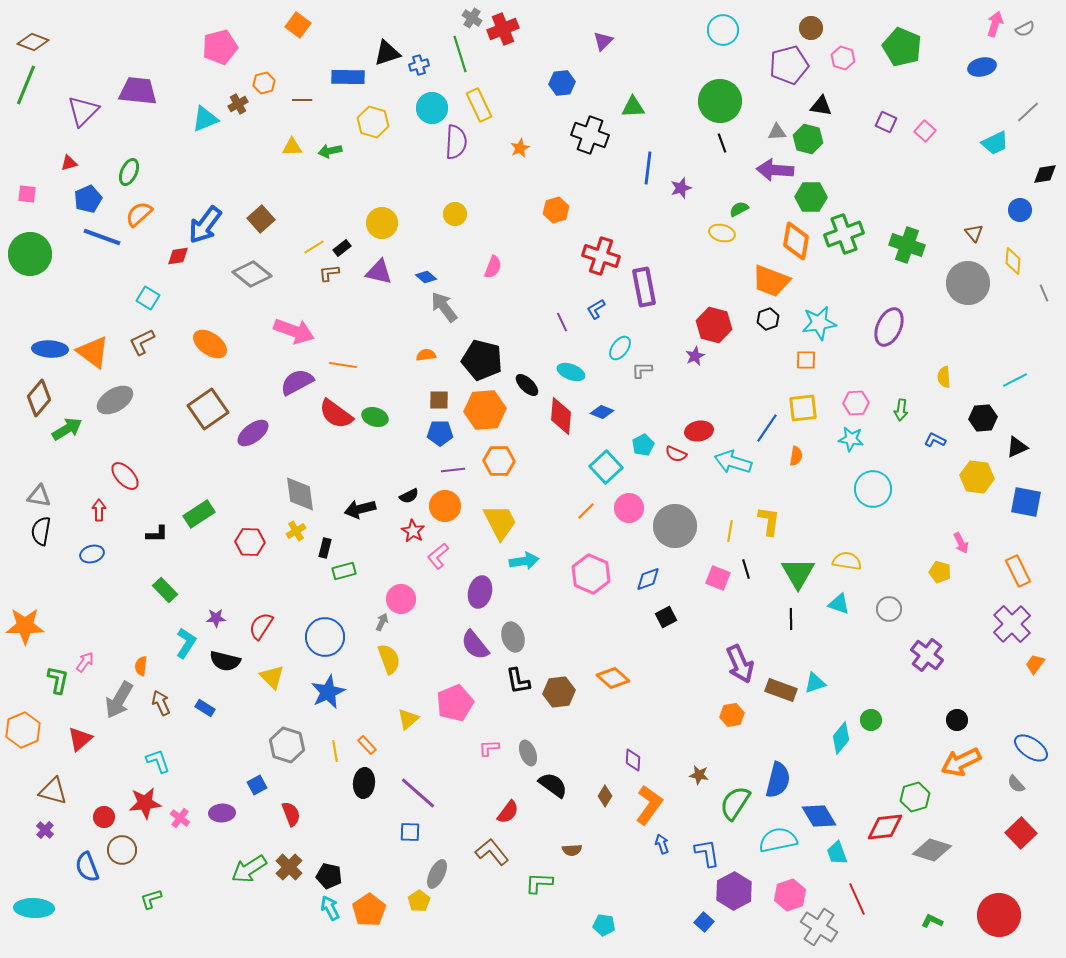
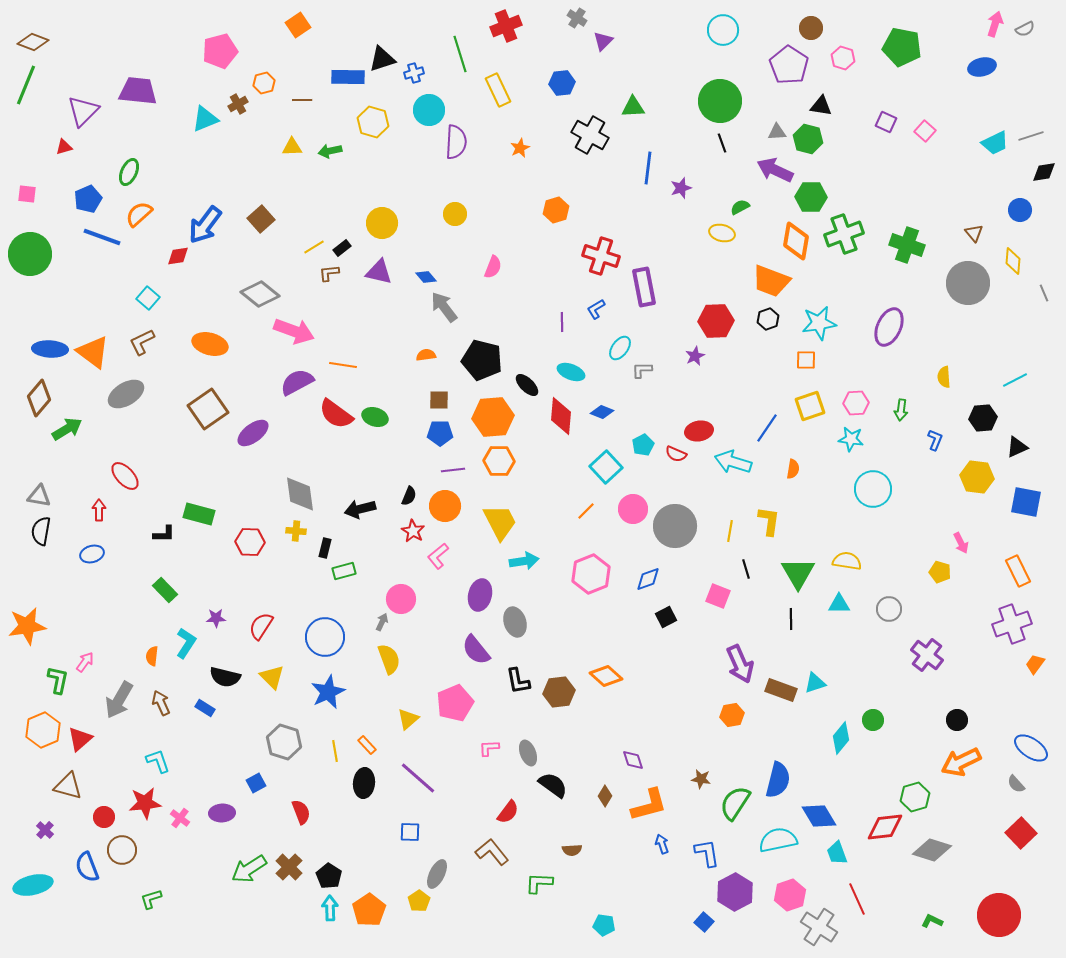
gray cross at (472, 18): moved 105 px right
orange square at (298, 25): rotated 20 degrees clockwise
red cross at (503, 29): moved 3 px right, 3 px up
pink pentagon at (220, 47): moved 4 px down
green pentagon at (902, 47): rotated 12 degrees counterclockwise
black triangle at (387, 53): moved 5 px left, 6 px down
blue cross at (419, 65): moved 5 px left, 8 px down
purple pentagon at (789, 65): rotated 24 degrees counterclockwise
yellow rectangle at (479, 105): moved 19 px right, 15 px up
cyan circle at (432, 108): moved 3 px left, 2 px down
gray line at (1028, 112): moved 3 px right, 24 px down; rotated 25 degrees clockwise
black cross at (590, 135): rotated 9 degrees clockwise
red triangle at (69, 163): moved 5 px left, 16 px up
purple arrow at (775, 170): rotated 21 degrees clockwise
black diamond at (1045, 174): moved 1 px left, 2 px up
green semicircle at (739, 209): moved 1 px right, 2 px up
gray diamond at (252, 274): moved 8 px right, 20 px down
blue diamond at (426, 277): rotated 10 degrees clockwise
cyan square at (148, 298): rotated 10 degrees clockwise
purple line at (562, 322): rotated 24 degrees clockwise
red hexagon at (714, 325): moved 2 px right, 4 px up; rotated 16 degrees counterclockwise
orange ellipse at (210, 344): rotated 20 degrees counterclockwise
gray ellipse at (115, 400): moved 11 px right, 6 px up
yellow square at (803, 408): moved 7 px right, 2 px up; rotated 12 degrees counterclockwise
orange hexagon at (485, 410): moved 8 px right, 7 px down
blue L-shape at (935, 440): rotated 85 degrees clockwise
orange semicircle at (796, 456): moved 3 px left, 13 px down
black semicircle at (409, 496): rotated 42 degrees counterclockwise
pink circle at (629, 508): moved 4 px right, 1 px down
green rectangle at (199, 514): rotated 48 degrees clockwise
yellow cross at (296, 531): rotated 36 degrees clockwise
black L-shape at (157, 534): moved 7 px right
pink hexagon at (591, 574): rotated 15 degrees clockwise
pink square at (718, 578): moved 18 px down
purple ellipse at (480, 592): moved 3 px down
cyan triangle at (839, 604): rotated 20 degrees counterclockwise
purple cross at (1012, 624): rotated 24 degrees clockwise
orange star at (25, 626): moved 2 px right; rotated 9 degrees counterclockwise
gray ellipse at (513, 637): moved 2 px right, 15 px up
purple semicircle at (475, 645): moved 1 px right, 5 px down
black semicircle at (225, 661): moved 16 px down
orange semicircle at (141, 666): moved 11 px right, 10 px up
orange diamond at (613, 678): moved 7 px left, 2 px up
green circle at (871, 720): moved 2 px right
orange hexagon at (23, 730): moved 20 px right
gray hexagon at (287, 745): moved 3 px left, 3 px up
purple diamond at (633, 760): rotated 20 degrees counterclockwise
brown star at (699, 775): moved 2 px right, 4 px down
blue square at (257, 785): moved 1 px left, 2 px up
brown triangle at (53, 791): moved 15 px right, 5 px up
purple line at (418, 793): moved 15 px up
orange L-shape at (649, 805): rotated 39 degrees clockwise
red semicircle at (291, 814): moved 10 px right, 2 px up
black pentagon at (329, 876): rotated 20 degrees clockwise
purple hexagon at (734, 891): moved 1 px right, 1 px down
cyan ellipse at (34, 908): moved 1 px left, 23 px up; rotated 15 degrees counterclockwise
cyan arrow at (330, 908): rotated 25 degrees clockwise
